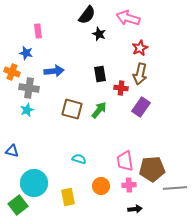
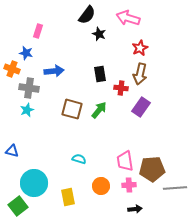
pink rectangle: rotated 24 degrees clockwise
orange cross: moved 3 px up
green square: moved 1 px down
